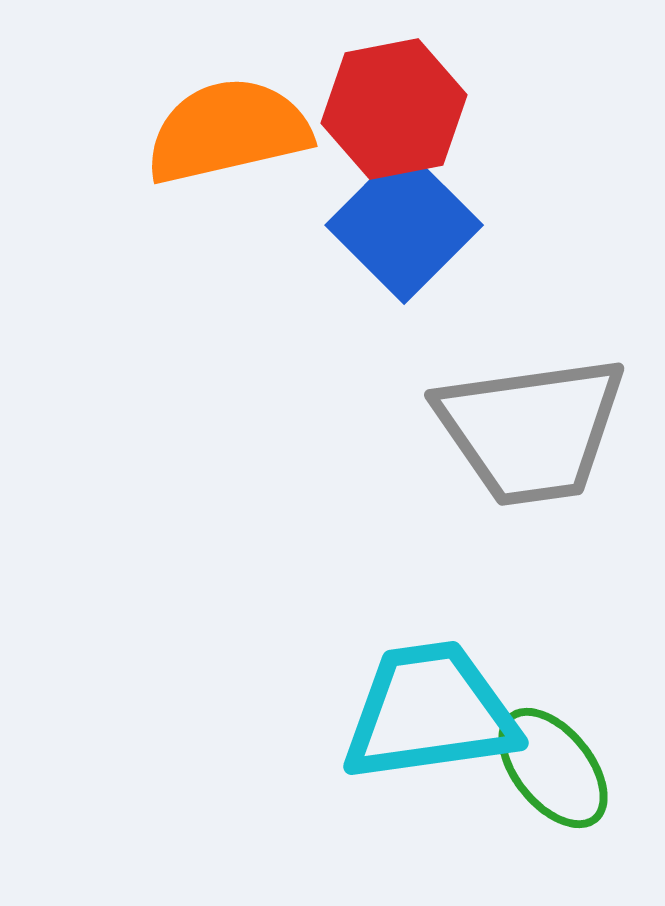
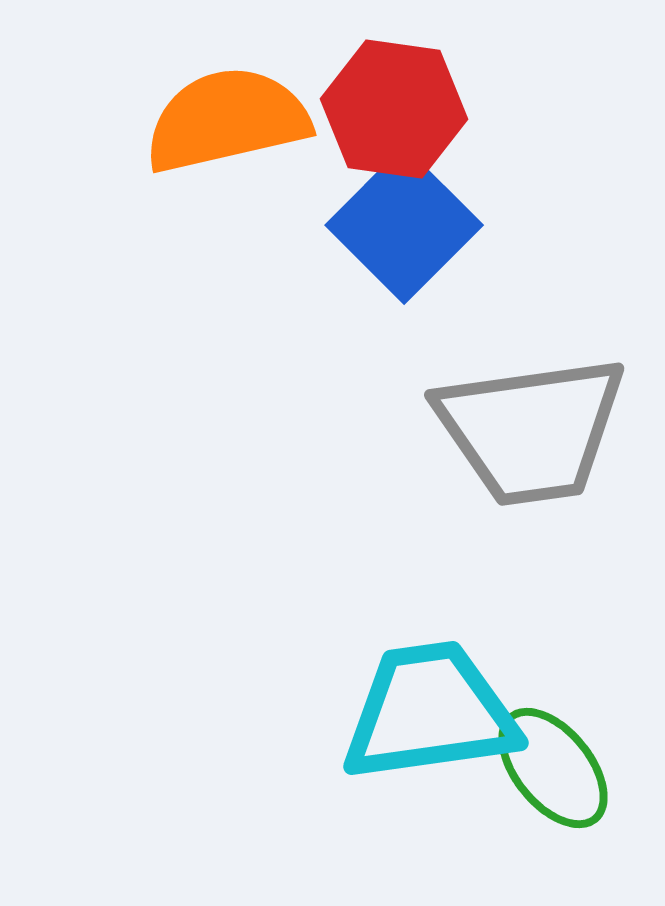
red hexagon: rotated 19 degrees clockwise
orange semicircle: moved 1 px left, 11 px up
